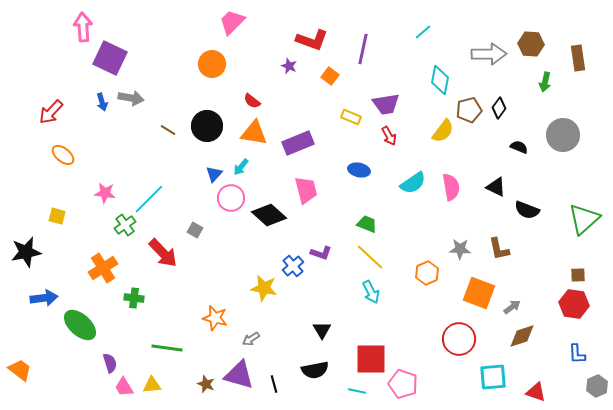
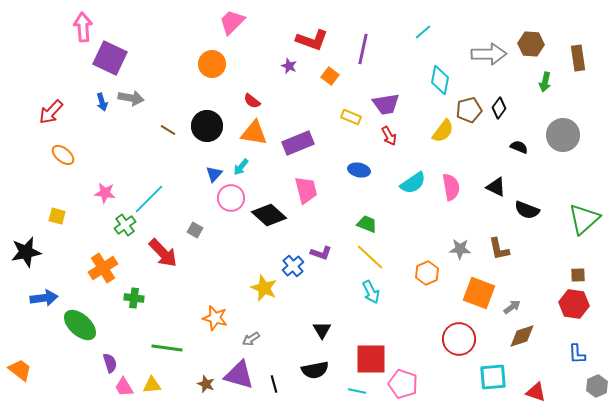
yellow star at (264, 288): rotated 12 degrees clockwise
